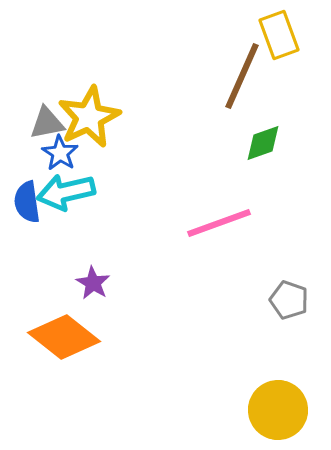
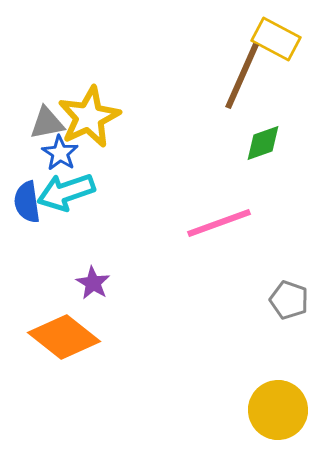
yellow rectangle: moved 3 px left, 4 px down; rotated 42 degrees counterclockwise
cyan arrow: rotated 6 degrees counterclockwise
